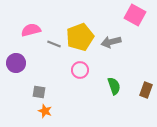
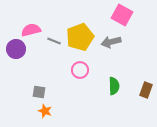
pink square: moved 13 px left
gray line: moved 3 px up
purple circle: moved 14 px up
green semicircle: rotated 18 degrees clockwise
